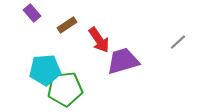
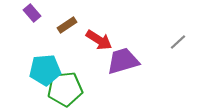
red arrow: rotated 24 degrees counterclockwise
